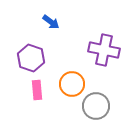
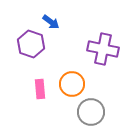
purple cross: moved 1 px left, 1 px up
purple hexagon: moved 14 px up
pink rectangle: moved 3 px right, 1 px up
gray circle: moved 5 px left, 6 px down
